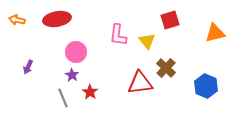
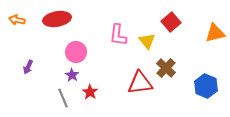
red square: moved 1 px right, 2 px down; rotated 24 degrees counterclockwise
